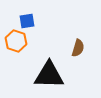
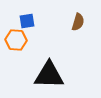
orange hexagon: moved 1 px up; rotated 15 degrees counterclockwise
brown semicircle: moved 26 px up
